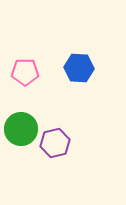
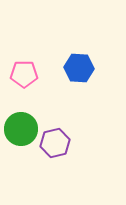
pink pentagon: moved 1 px left, 2 px down
